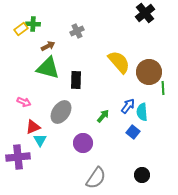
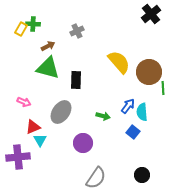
black cross: moved 6 px right, 1 px down
yellow rectangle: rotated 24 degrees counterclockwise
green arrow: rotated 64 degrees clockwise
